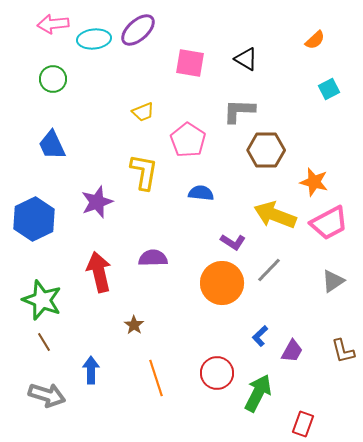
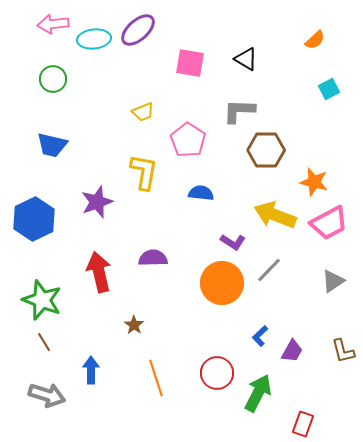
blue trapezoid: rotated 52 degrees counterclockwise
